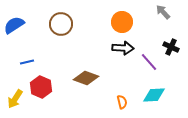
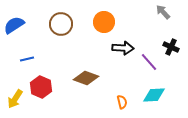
orange circle: moved 18 px left
blue line: moved 3 px up
